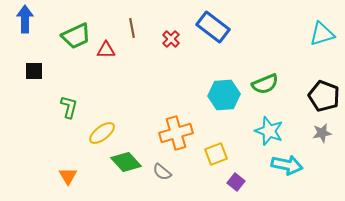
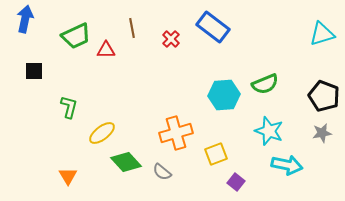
blue arrow: rotated 12 degrees clockwise
